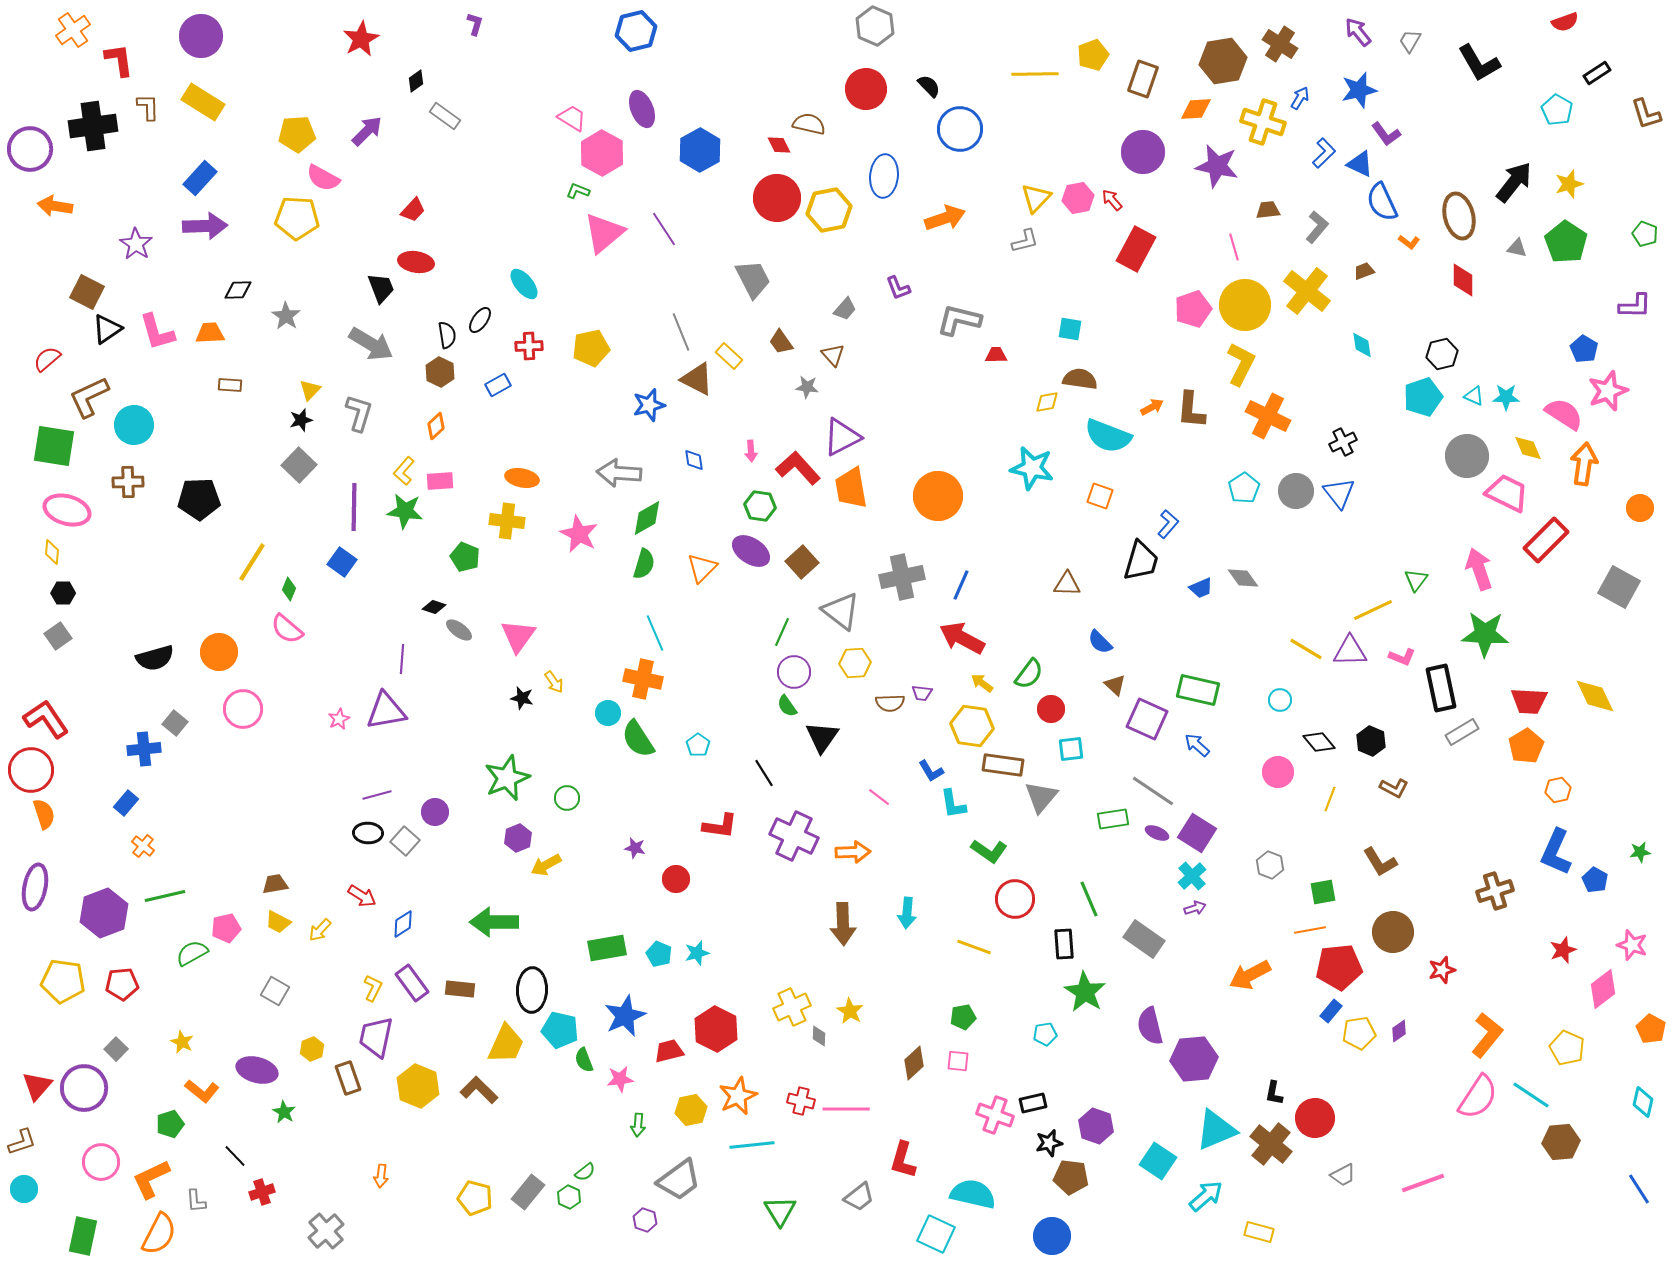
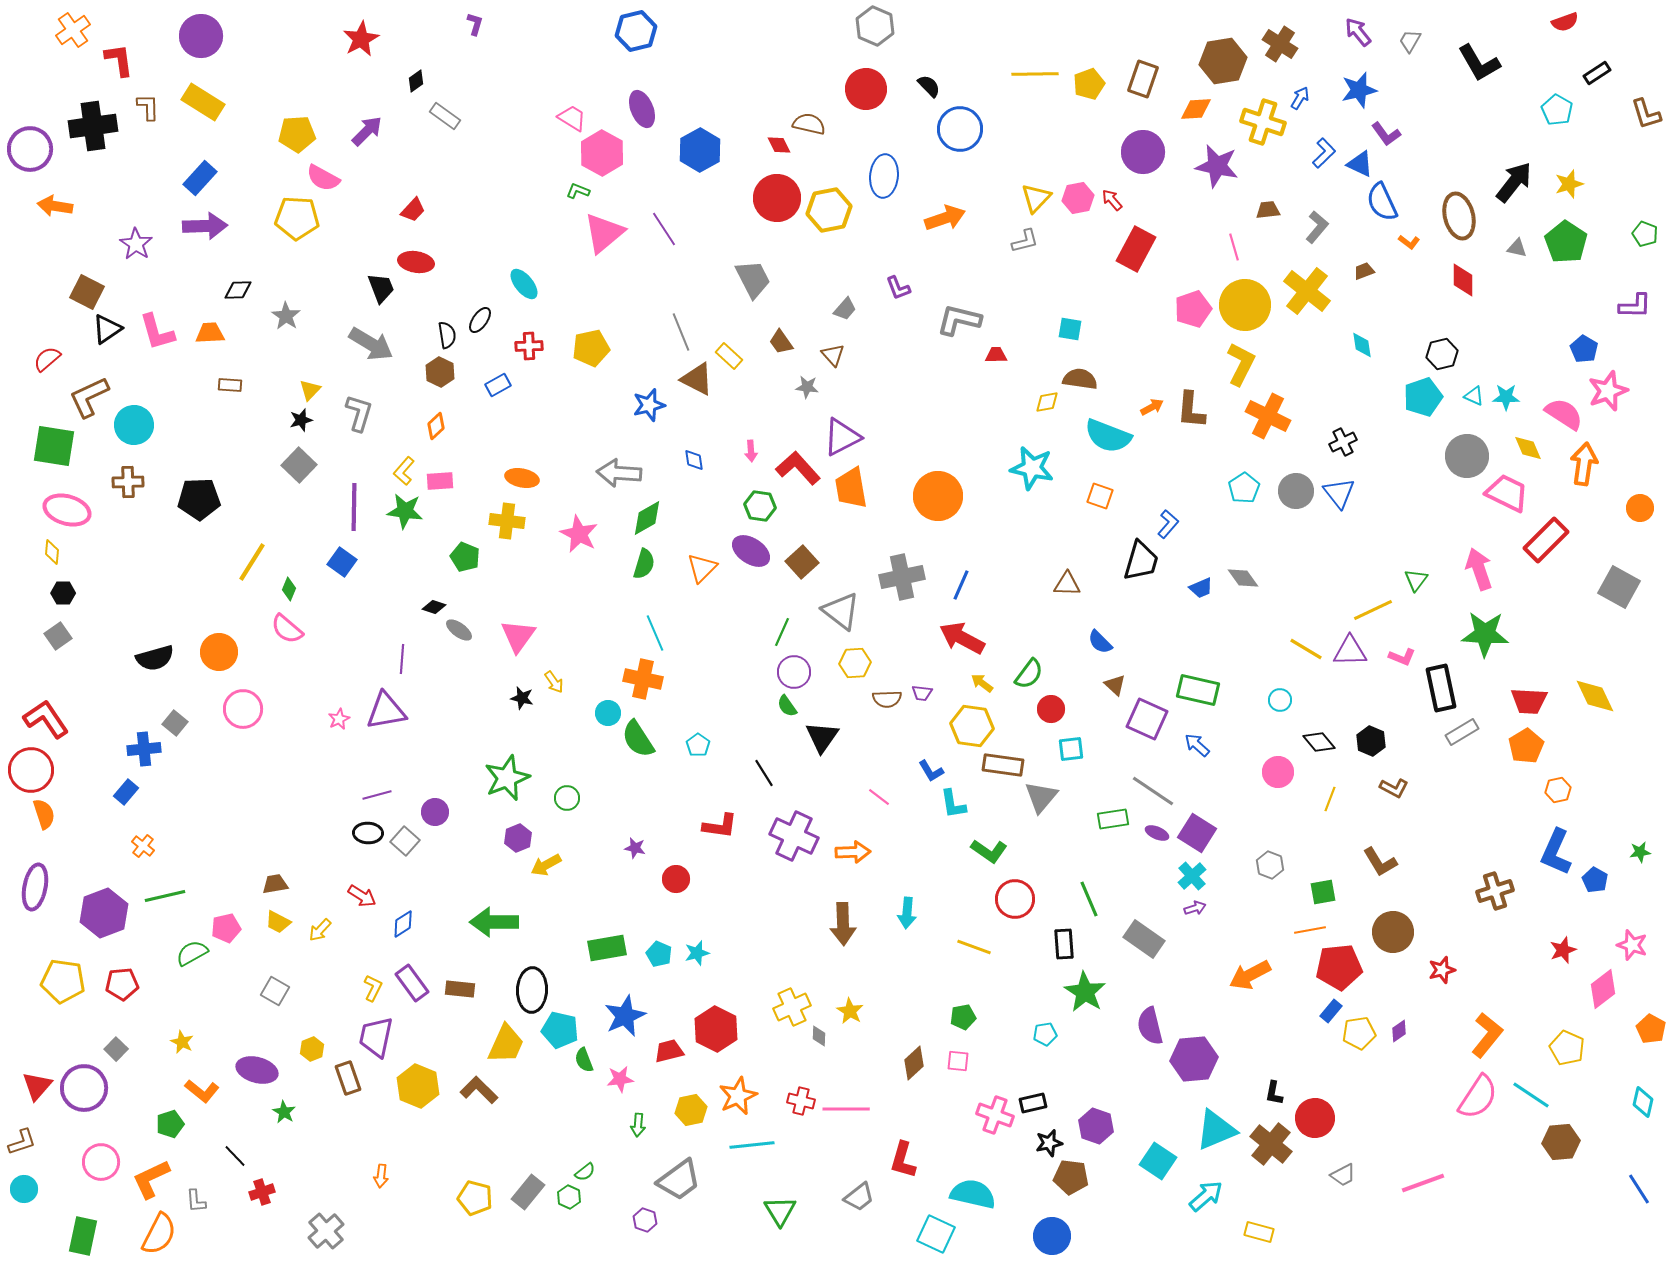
yellow pentagon at (1093, 55): moved 4 px left, 29 px down
brown semicircle at (890, 703): moved 3 px left, 4 px up
blue rectangle at (126, 803): moved 11 px up
